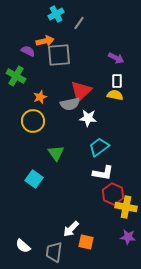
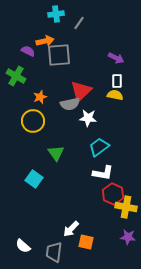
cyan cross: rotated 21 degrees clockwise
